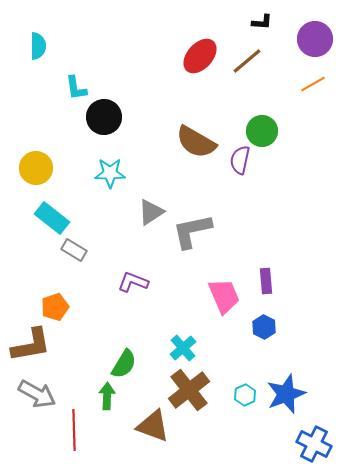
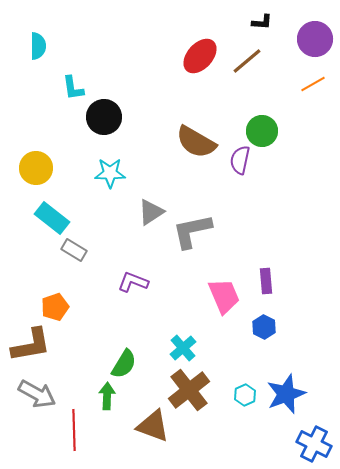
cyan L-shape: moved 3 px left
